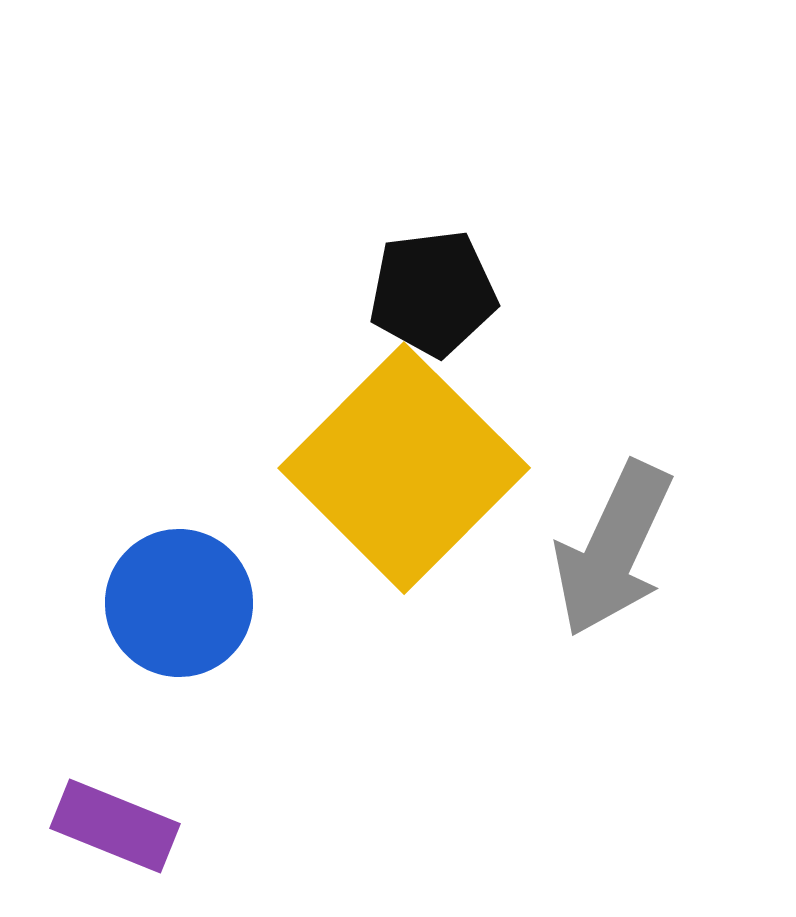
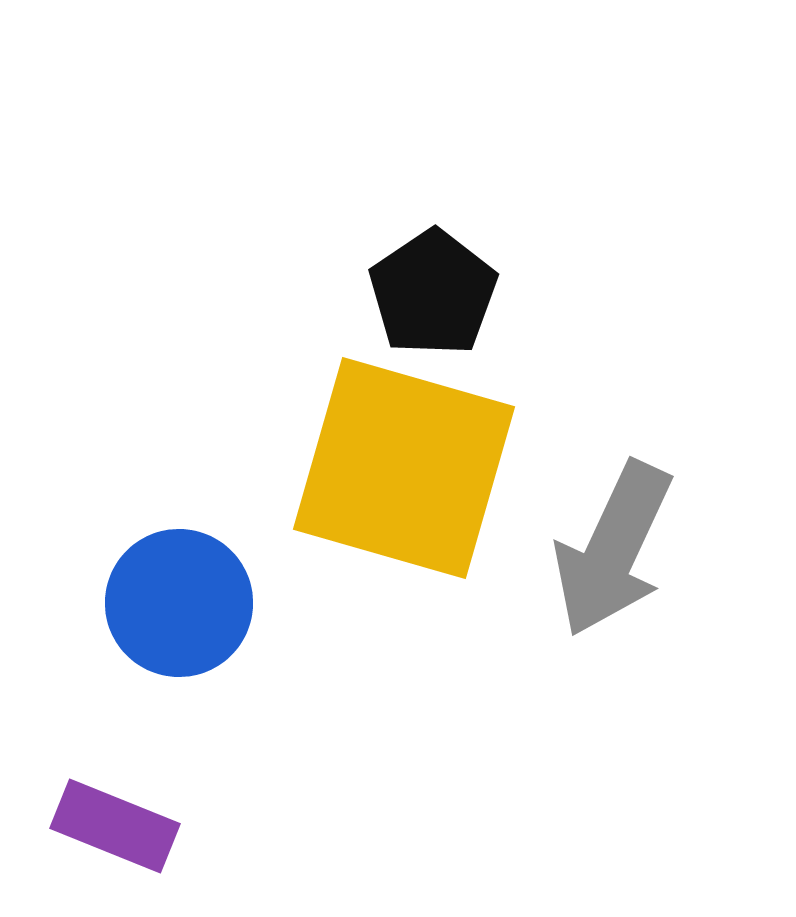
black pentagon: rotated 27 degrees counterclockwise
yellow square: rotated 29 degrees counterclockwise
